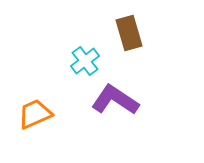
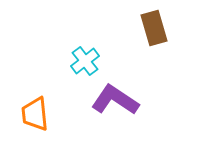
brown rectangle: moved 25 px right, 5 px up
orange trapezoid: rotated 72 degrees counterclockwise
